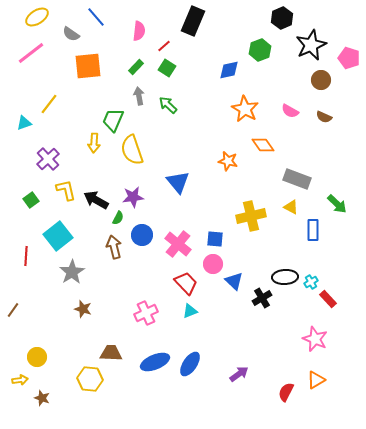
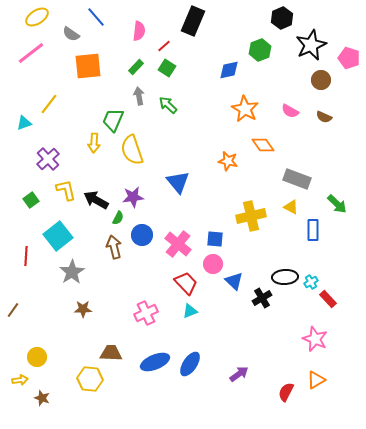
brown star at (83, 309): rotated 18 degrees counterclockwise
